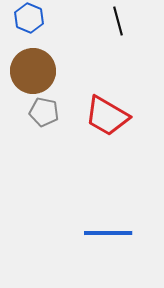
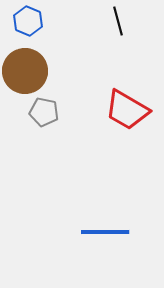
blue hexagon: moved 1 px left, 3 px down
brown circle: moved 8 px left
red trapezoid: moved 20 px right, 6 px up
blue line: moved 3 px left, 1 px up
